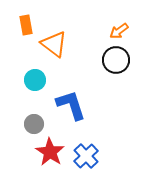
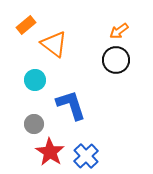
orange rectangle: rotated 60 degrees clockwise
